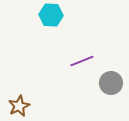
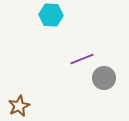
purple line: moved 2 px up
gray circle: moved 7 px left, 5 px up
